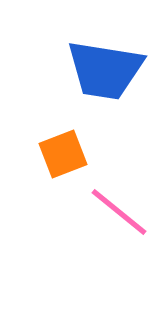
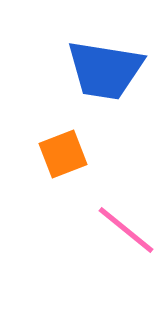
pink line: moved 7 px right, 18 px down
